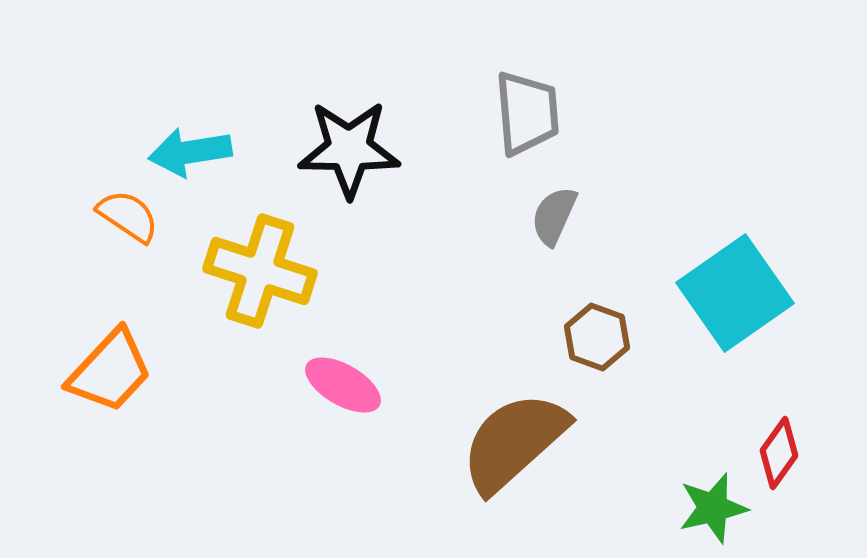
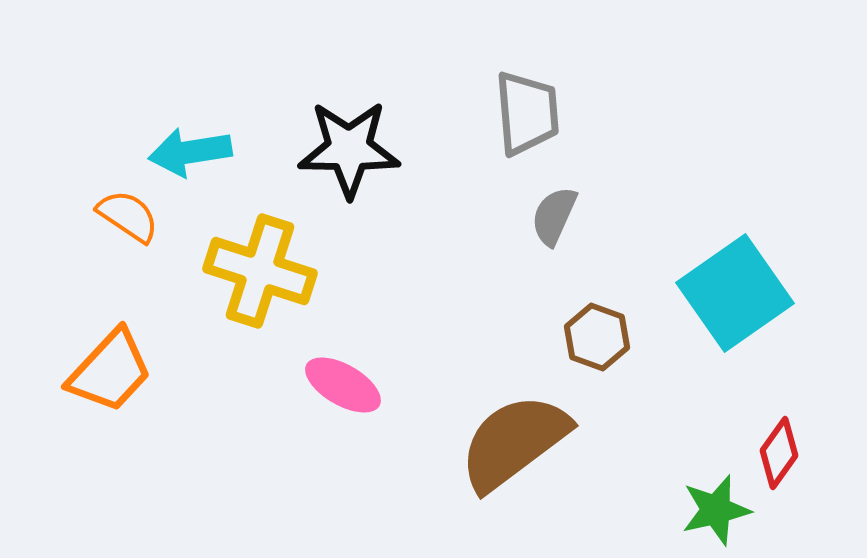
brown semicircle: rotated 5 degrees clockwise
green star: moved 3 px right, 2 px down
